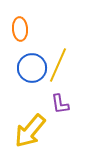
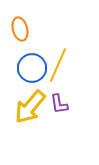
orange ellipse: rotated 10 degrees counterclockwise
purple L-shape: moved 1 px left
yellow arrow: moved 24 px up
